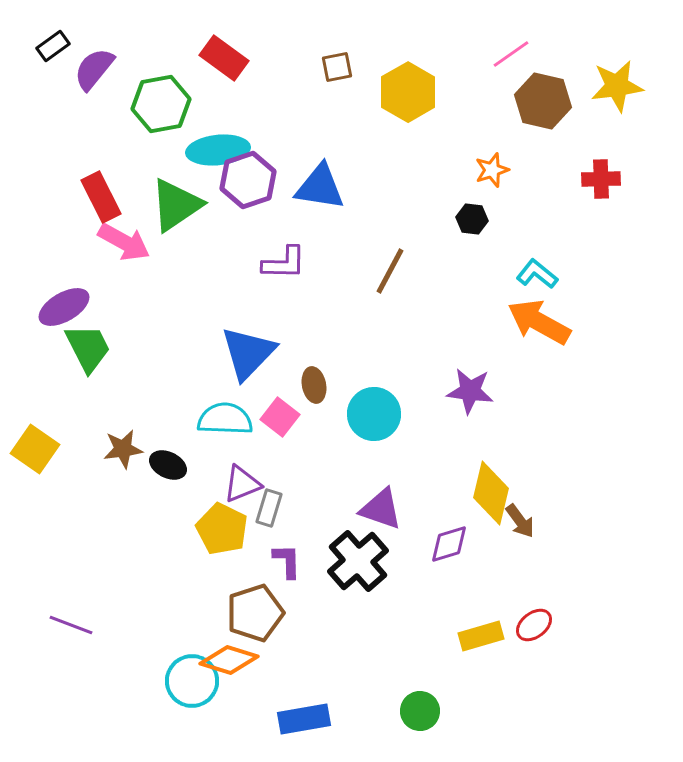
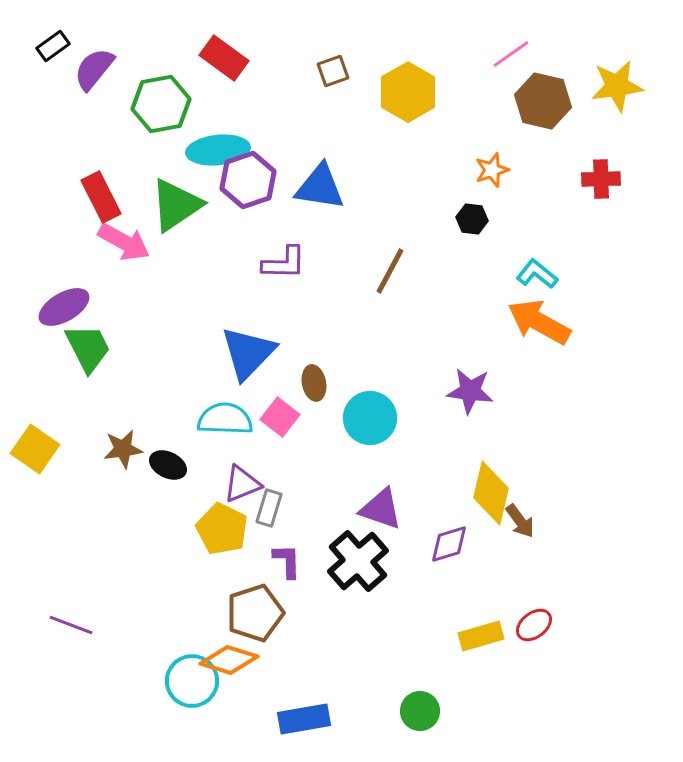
brown square at (337, 67): moved 4 px left, 4 px down; rotated 8 degrees counterclockwise
brown ellipse at (314, 385): moved 2 px up
cyan circle at (374, 414): moved 4 px left, 4 px down
